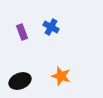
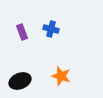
blue cross: moved 2 px down; rotated 14 degrees counterclockwise
